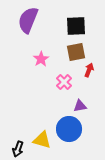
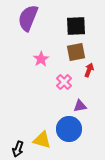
purple semicircle: moved 2 px up
